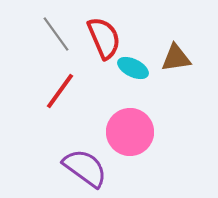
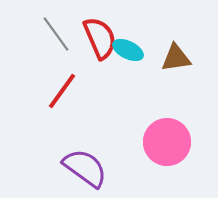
red semicircle: moved 4 px left
cyan ellipse: moved 5 px left, 18 px up
red line: moved 2 px right
pink circle: moved 37 px right, 10 px down
